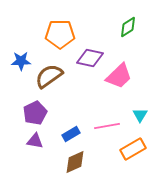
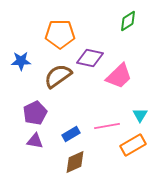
green diamond: moved 6 px up
brown semicircle: moved 9 px right
orange rectangle: moved 4 px up
